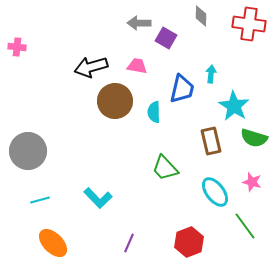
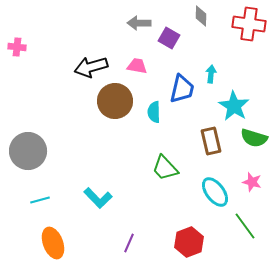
purple square: moved 3 px right
orange ellipse: rotated 24 degrees clockwise
